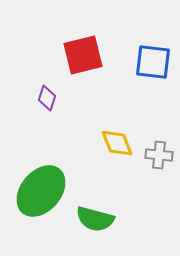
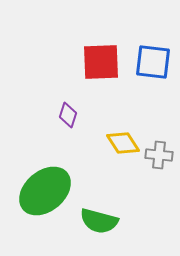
red square: moved 18 px right, 7 px down; rotated 12 degrees clockwise
purple diamond: moved 21 px right, 17 px down
yellow diamond: moved 6 px right; rotated 12 degrees counterclockwise
green ellipse: moved 4 px right; rotated 10 degrees clockwise
green semicircle: moved 4 px right, 2 px down
